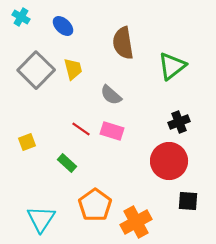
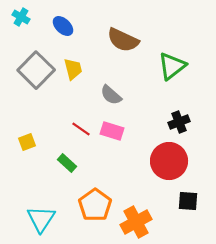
brown semicircle: moved 3 px up; rotated 56 degrees counterclockwise
